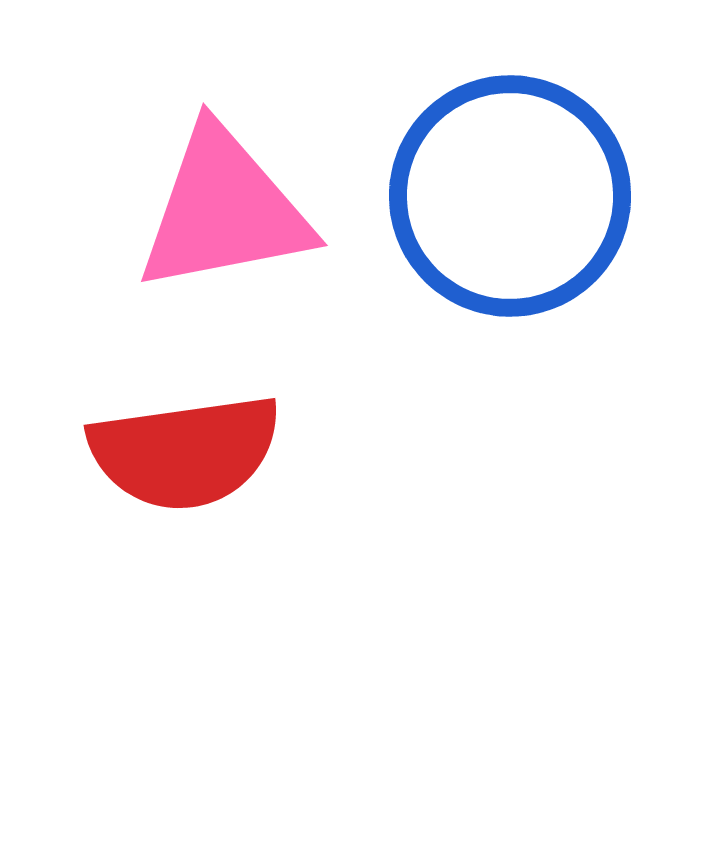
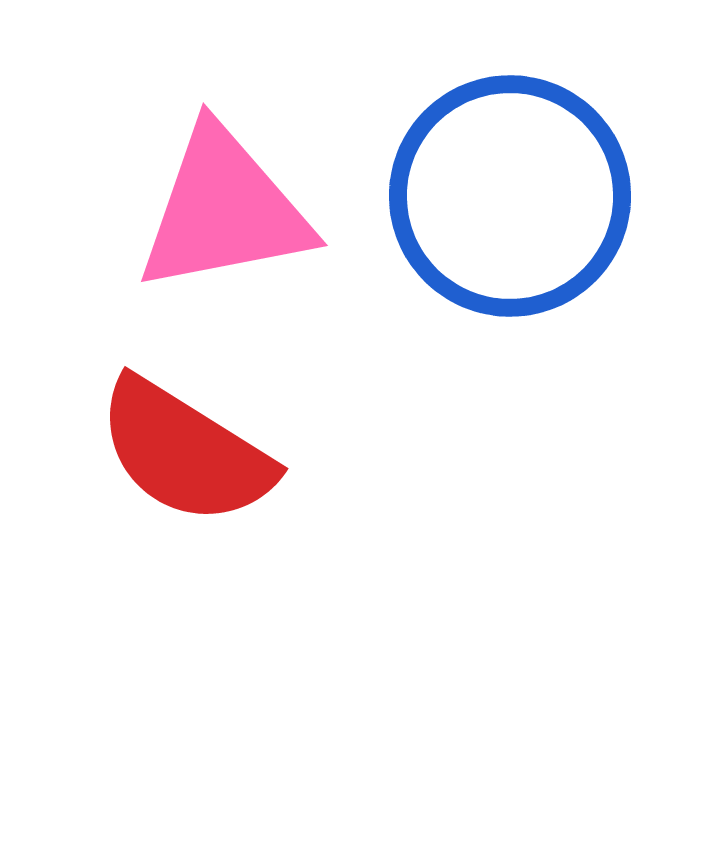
red semicircle: rotated 40 degrees clockwise
